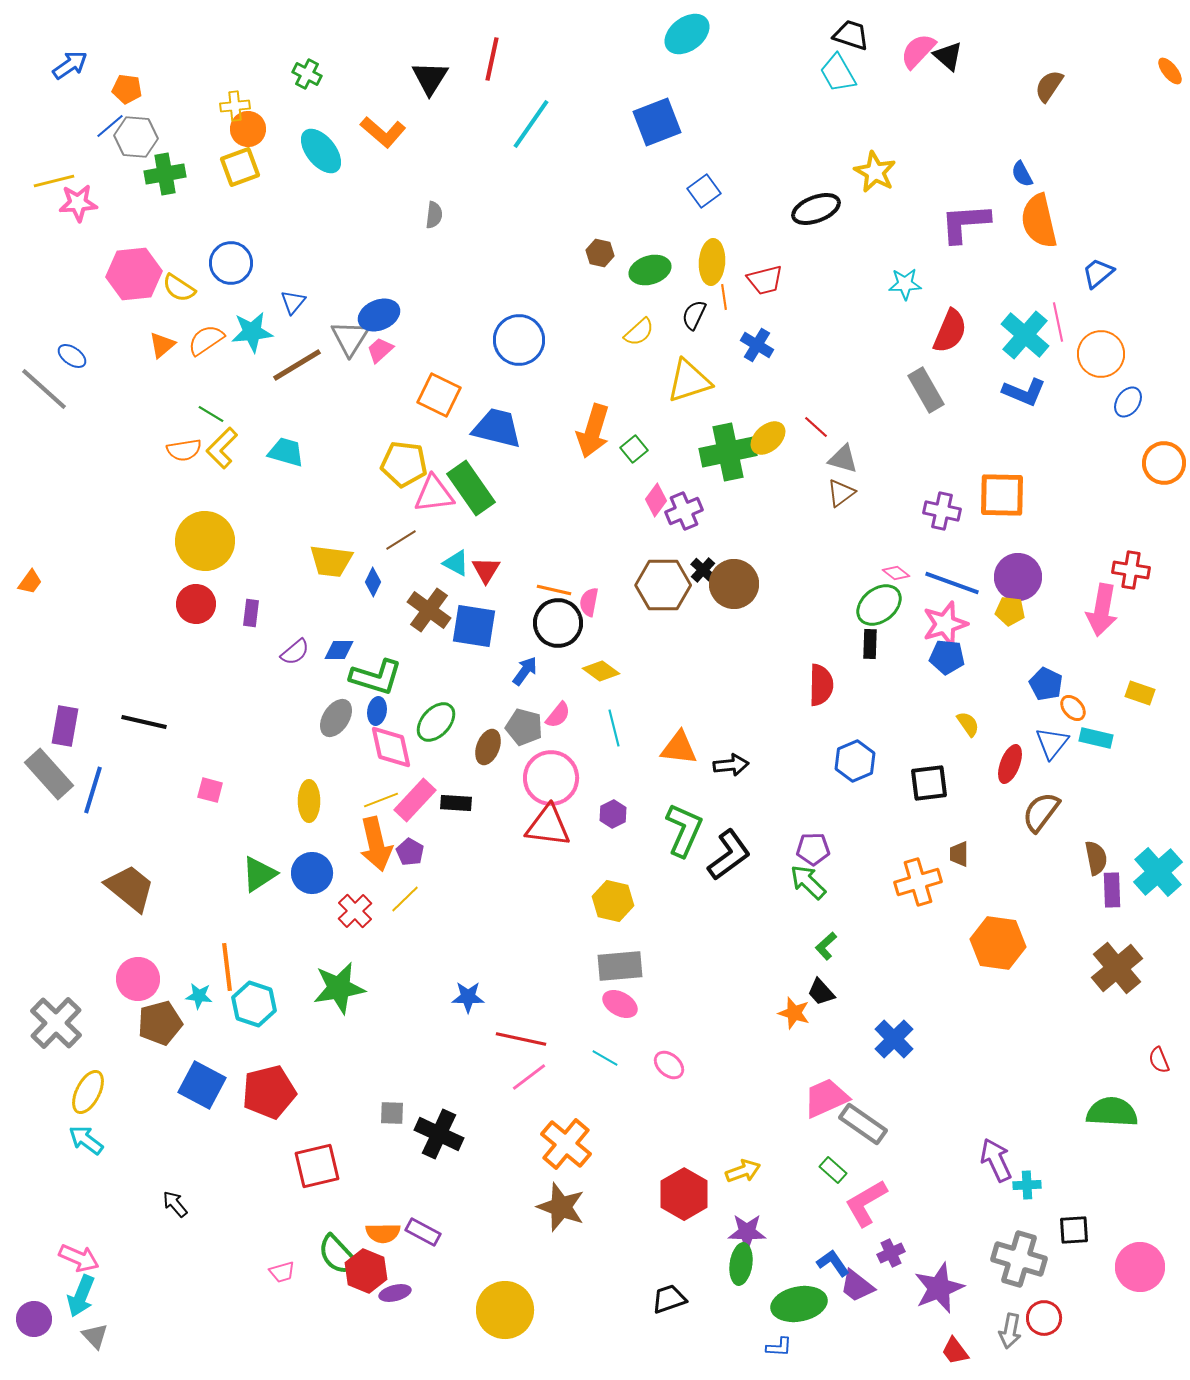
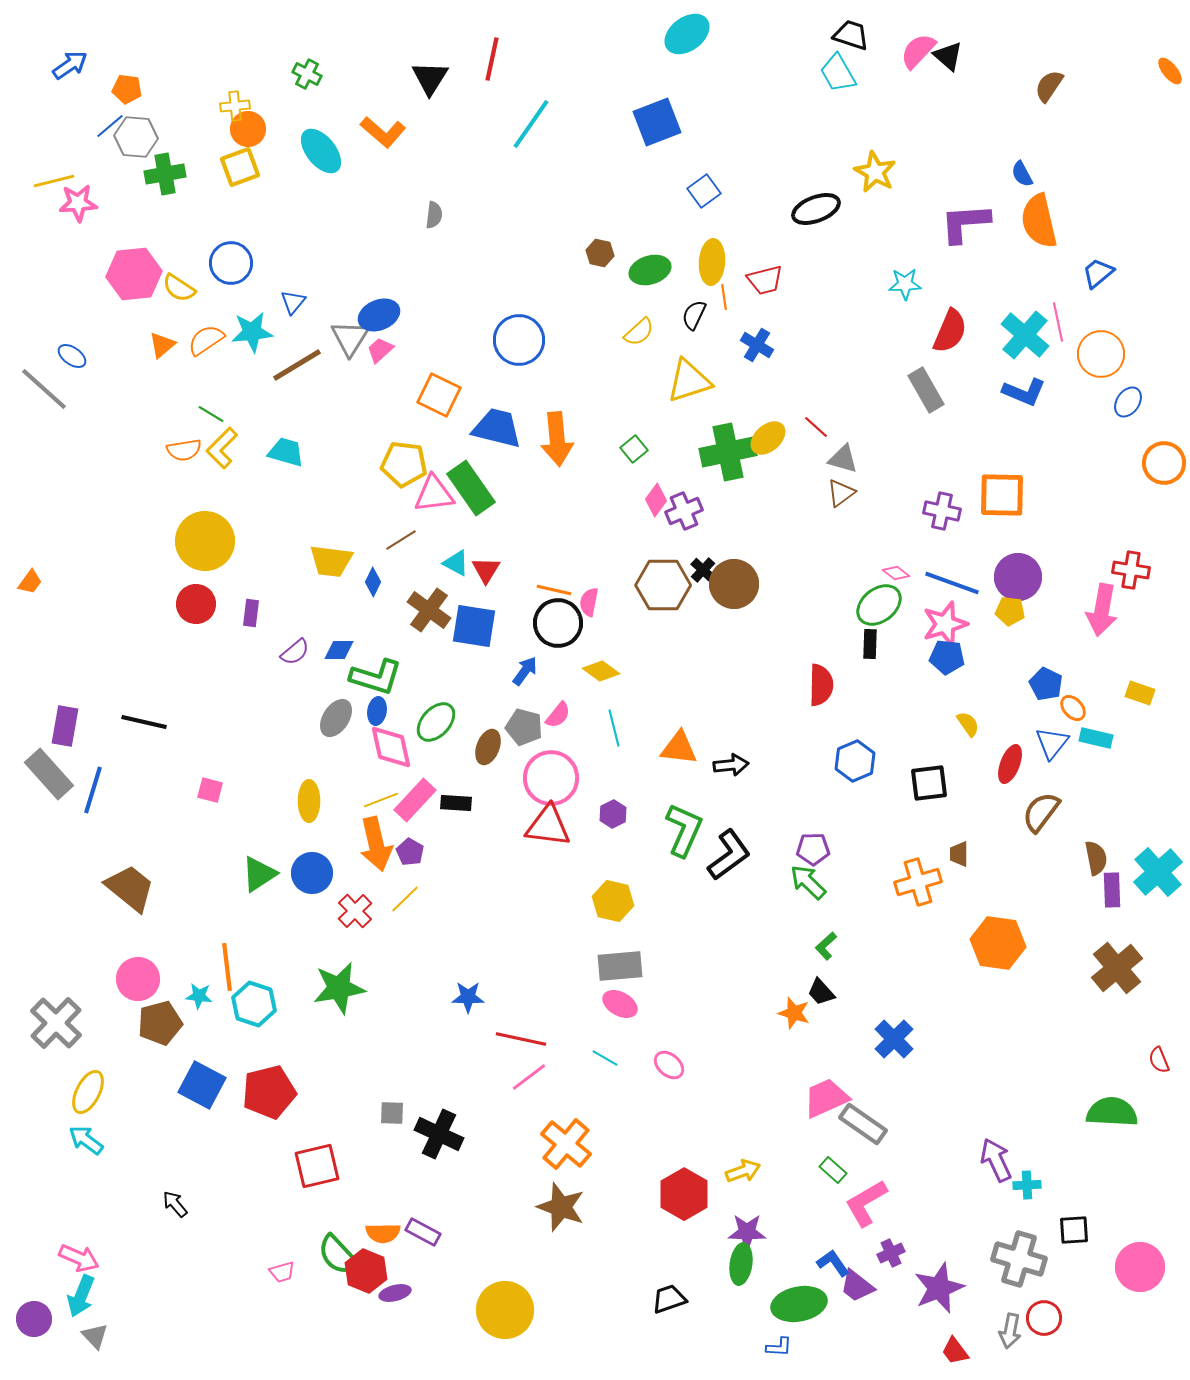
orange arrow at (593, 431): moved 36 px left, 8 px down; rotated 22 degrees counterclockwise
